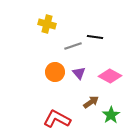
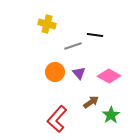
black line: moved 2 px up
pink diamond: moved 1 px left
red L-shape: rotated 76 degrees counterclockwise
